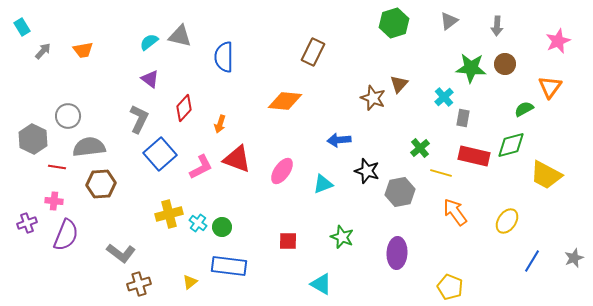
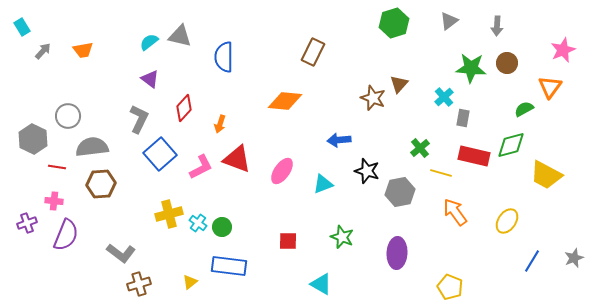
pink star at (558, 41): moved 5 px right, 9 px down
brown circle at (505, 64): moved 2 px right, 1 px up
gray semicircle at (89, 147): moved 3 px right
